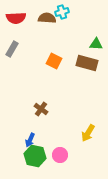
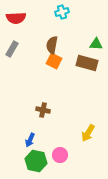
brown semicircle: moved 5 px right, 27 px down; rotated 84 degrees counterclockwise
brown cross: moved 2 px right, 1 px down; rotated 24 degrees counterclockwise
green hexagon: moved 1 px right, 5 px down
